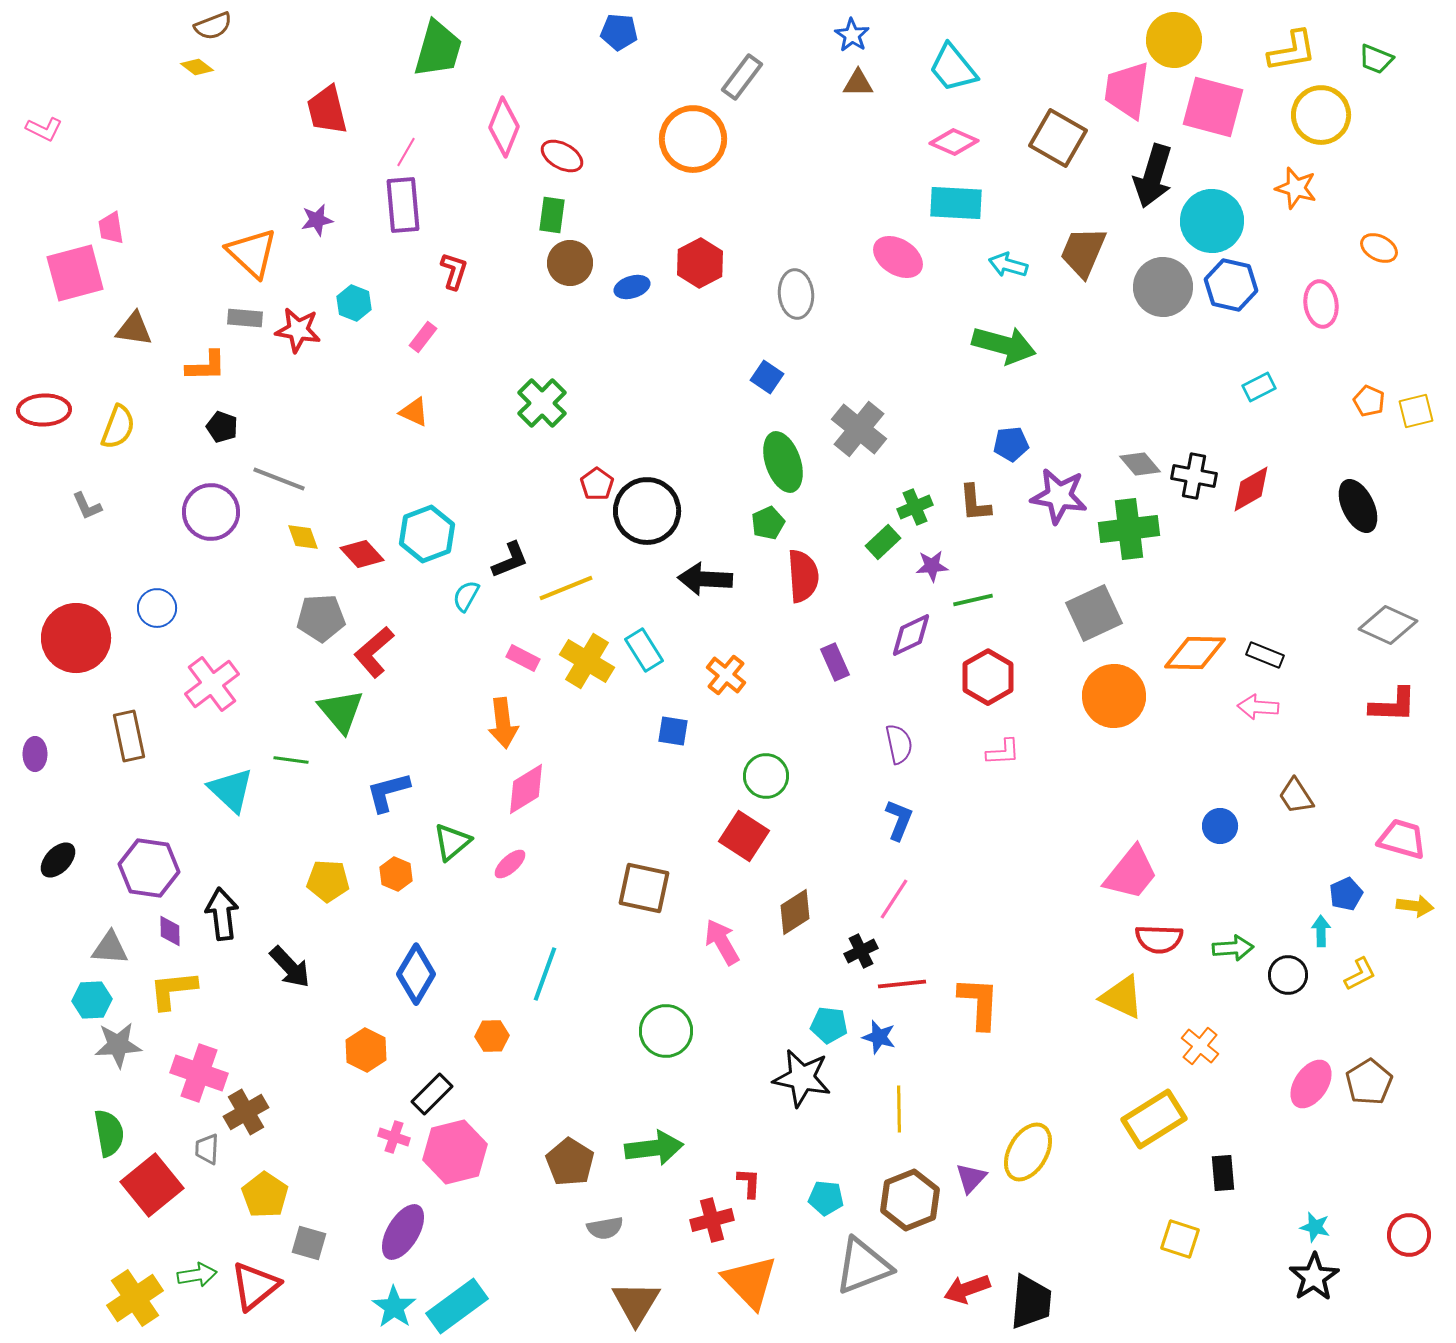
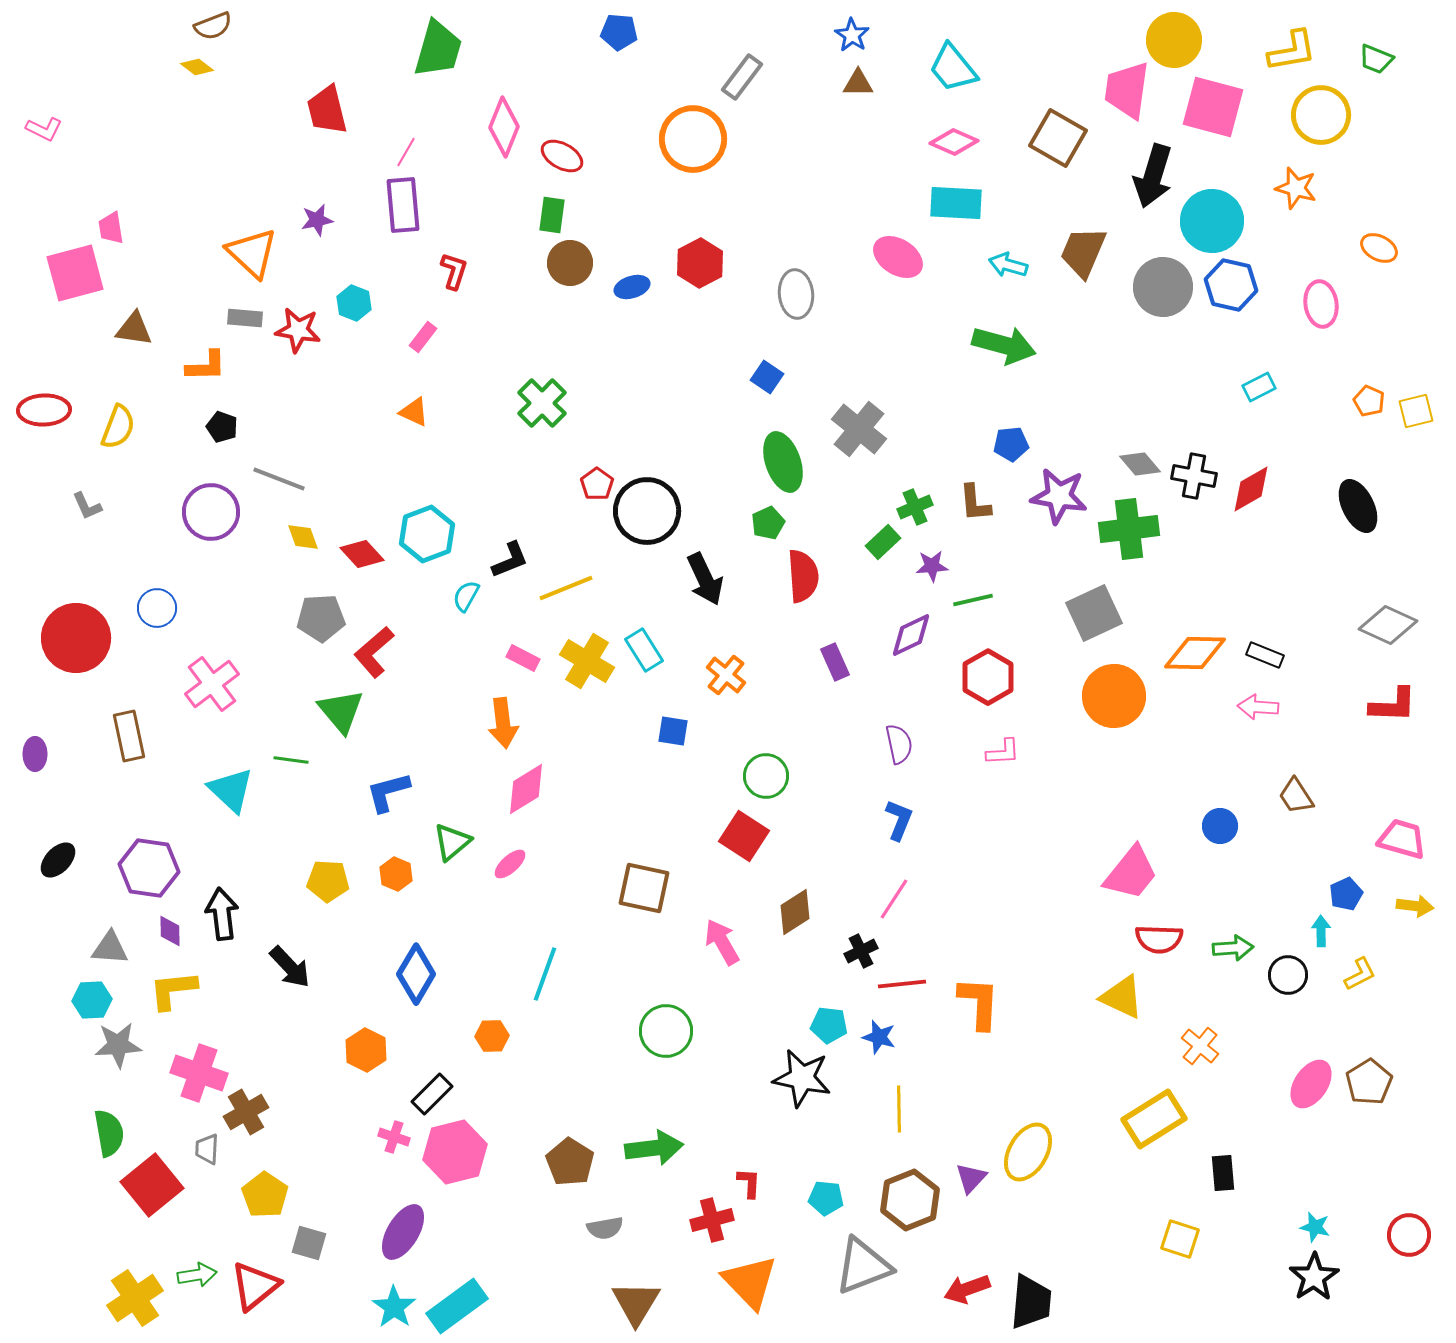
black arrow at (705, 579): rotated 118 degrees counterclockwise
